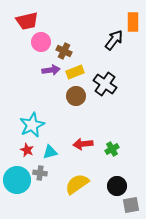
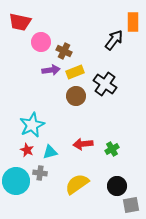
red trapezoid: moved 7 px left, 1 px down; rotated 25 degrees clockwise
cyan circle: moved 1 px left, 1 px down
